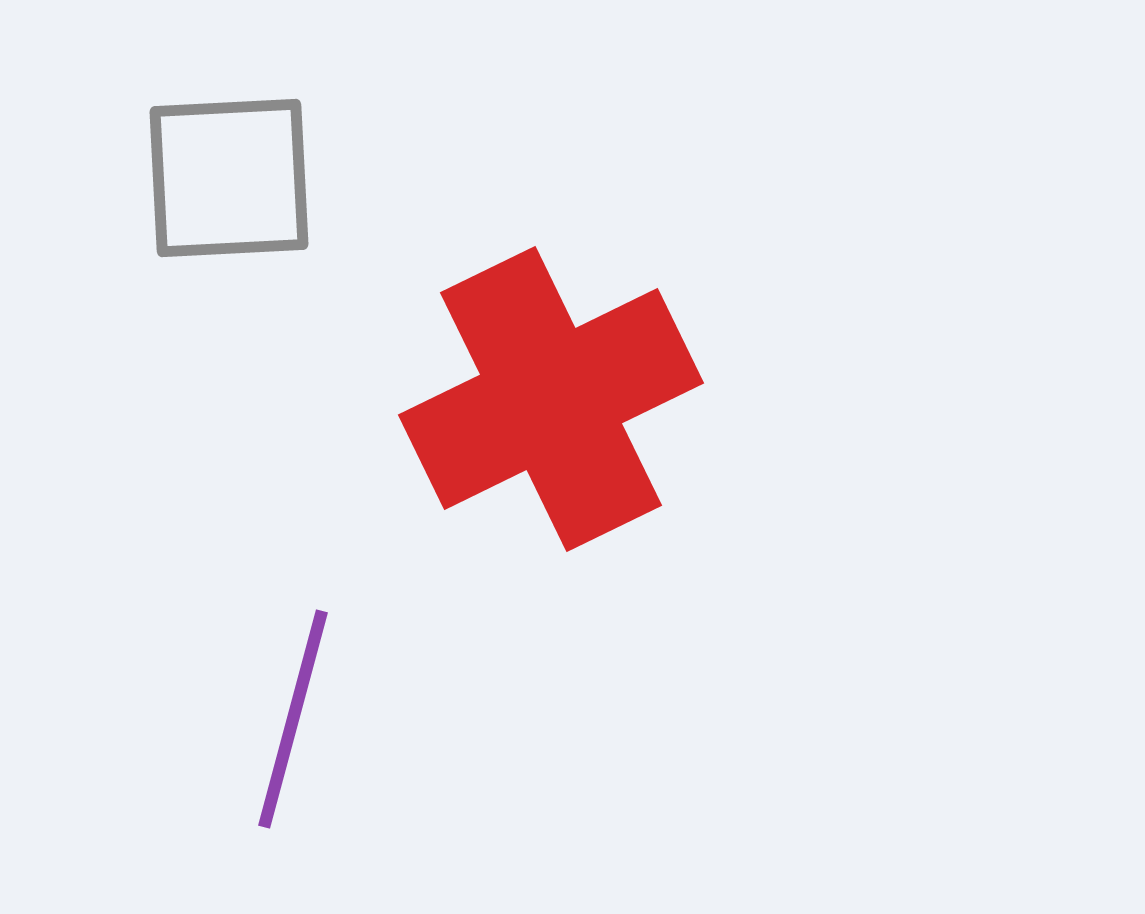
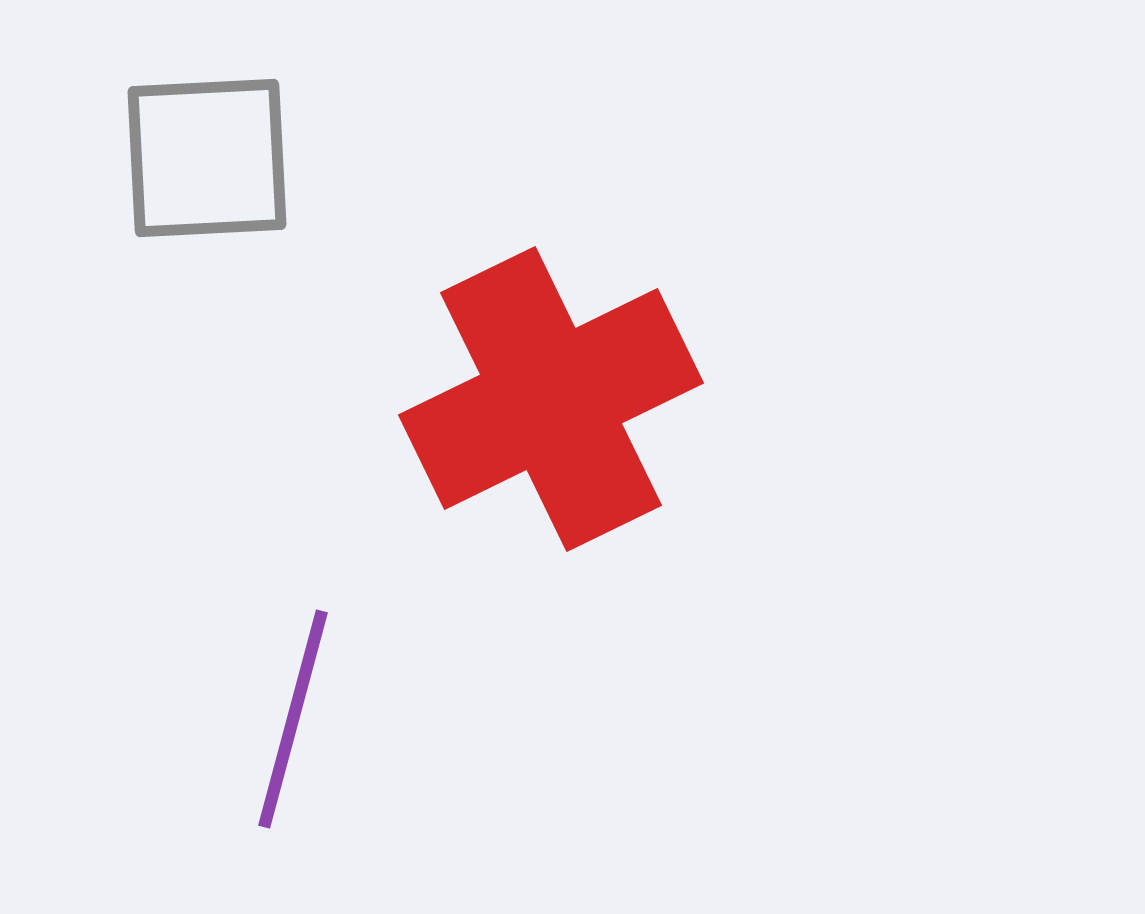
gray square: moved 22 px left, 20 px up
